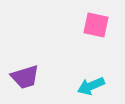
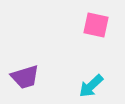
cyan arrow: rotated 20 degrees counterclockwise
